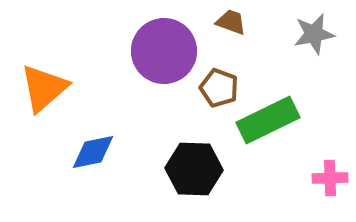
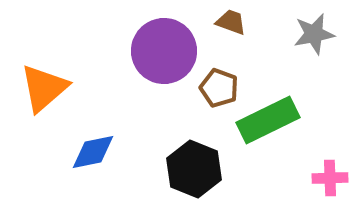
black hexagon: rotated 20 degrees clockwise
